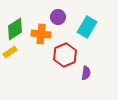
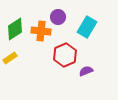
orange cross: moved 3 px up
yellow rectangle: moved 6 px down
purple semicircle: moved 2 px up; rotated 120 degrees counterclockwise
